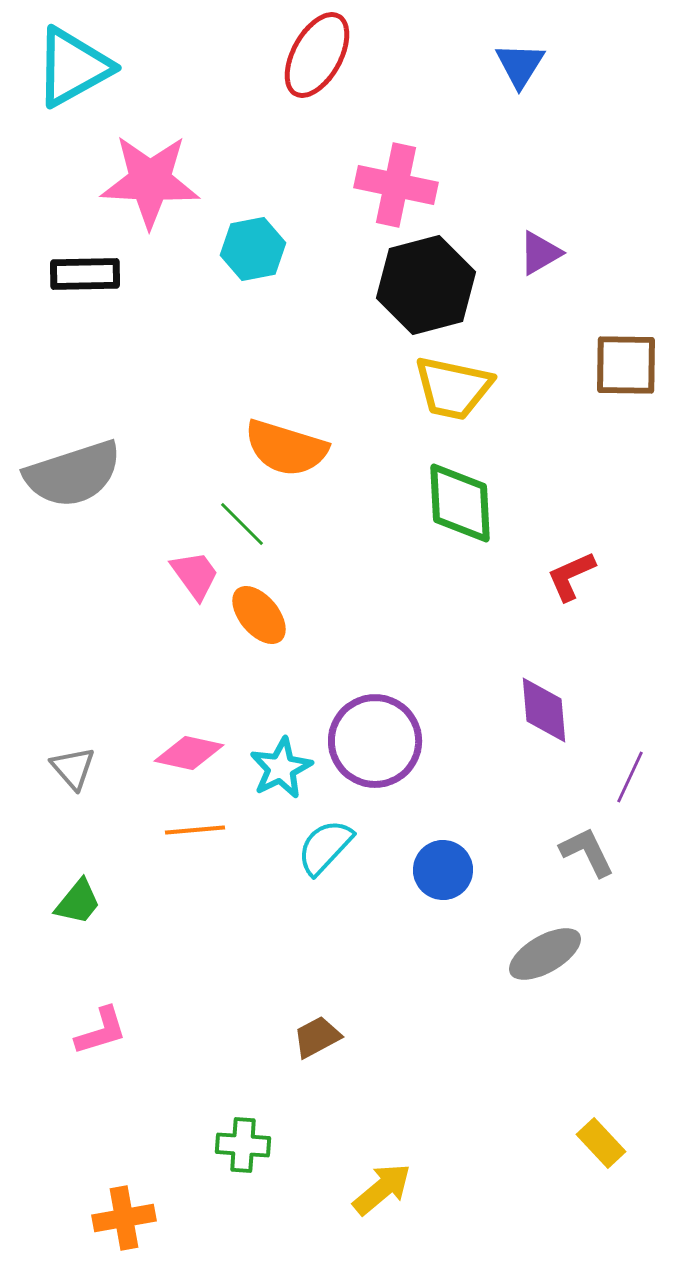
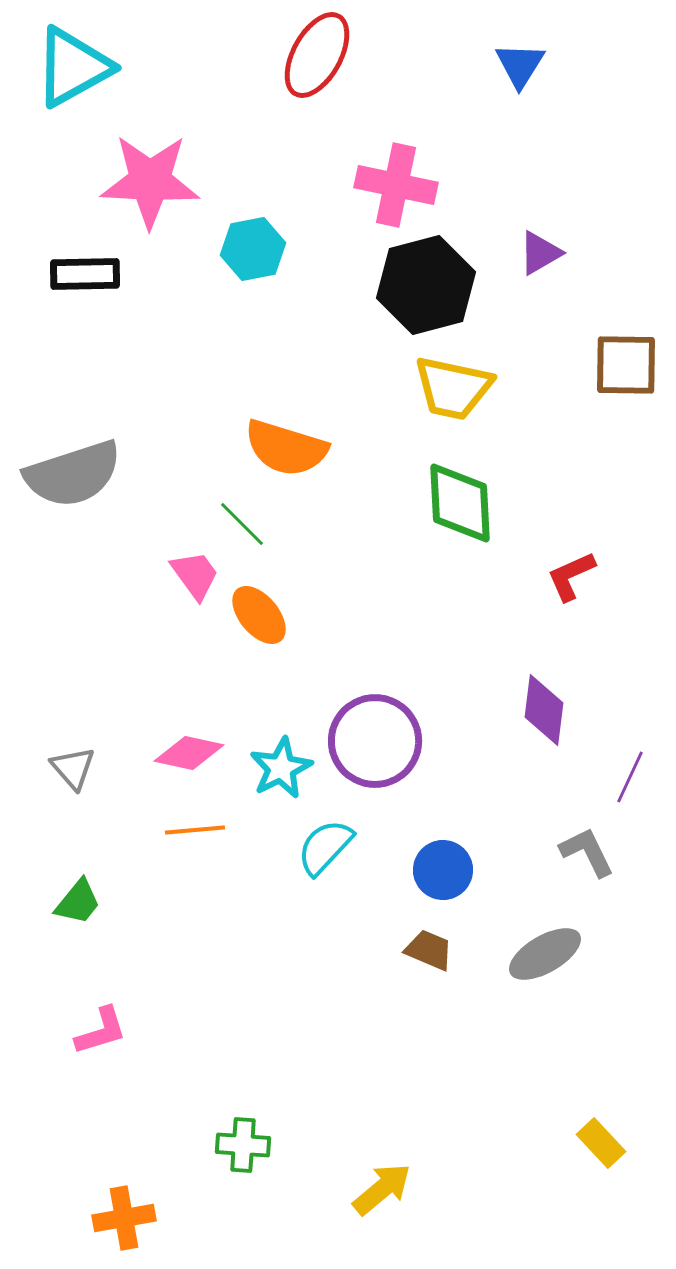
purple diamond: rotated 12 degrees clockwise
brown trapezoid: moved 112 px right, 87 px up; rotated 51 degrees clockwise
